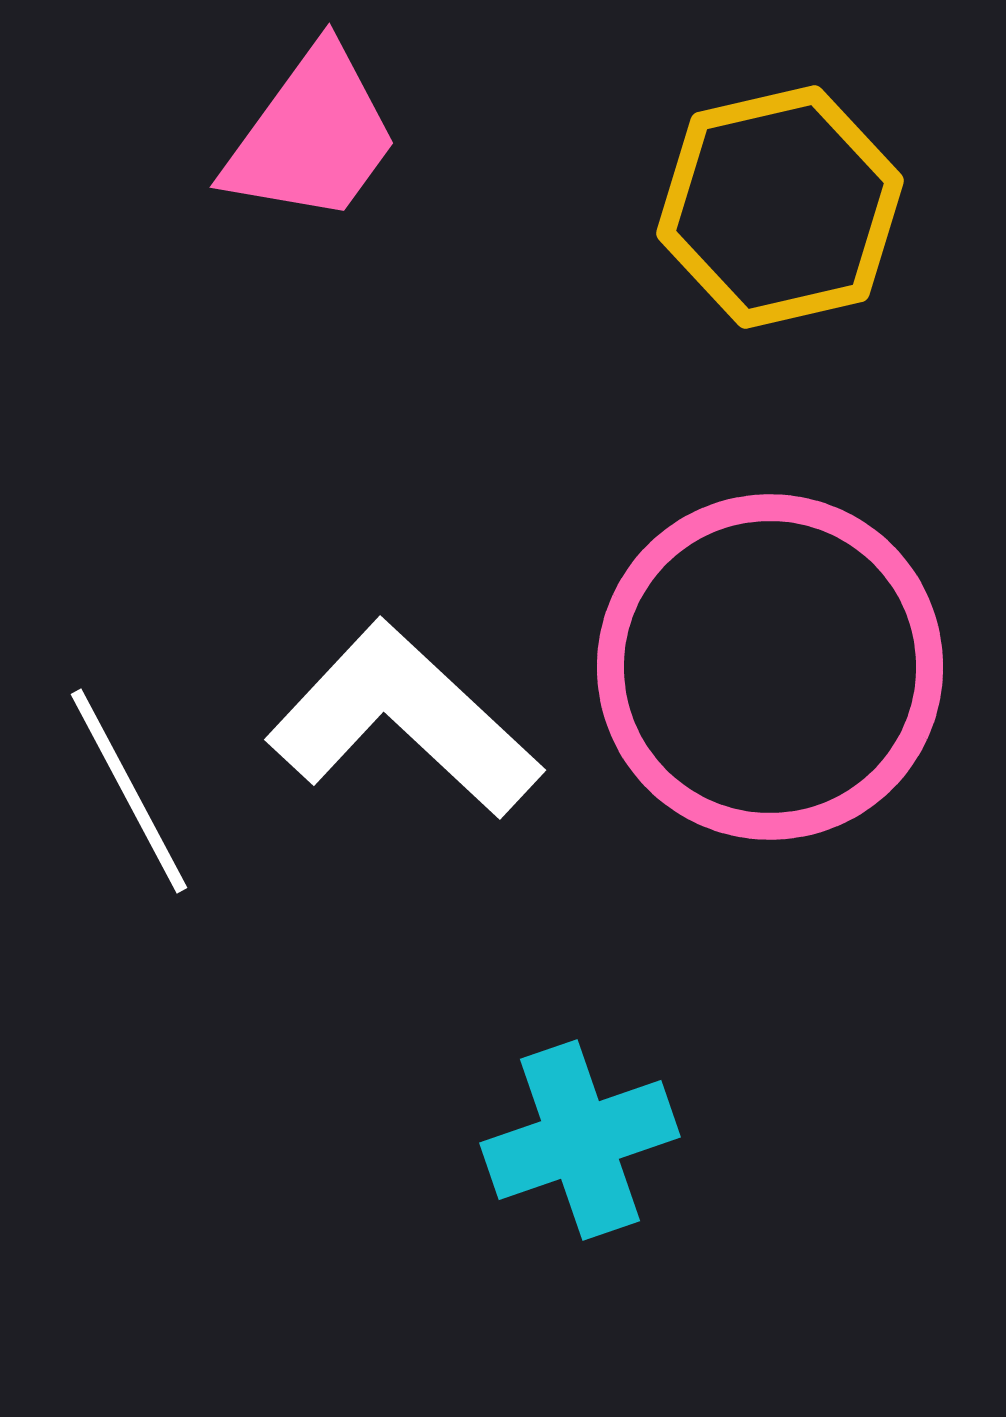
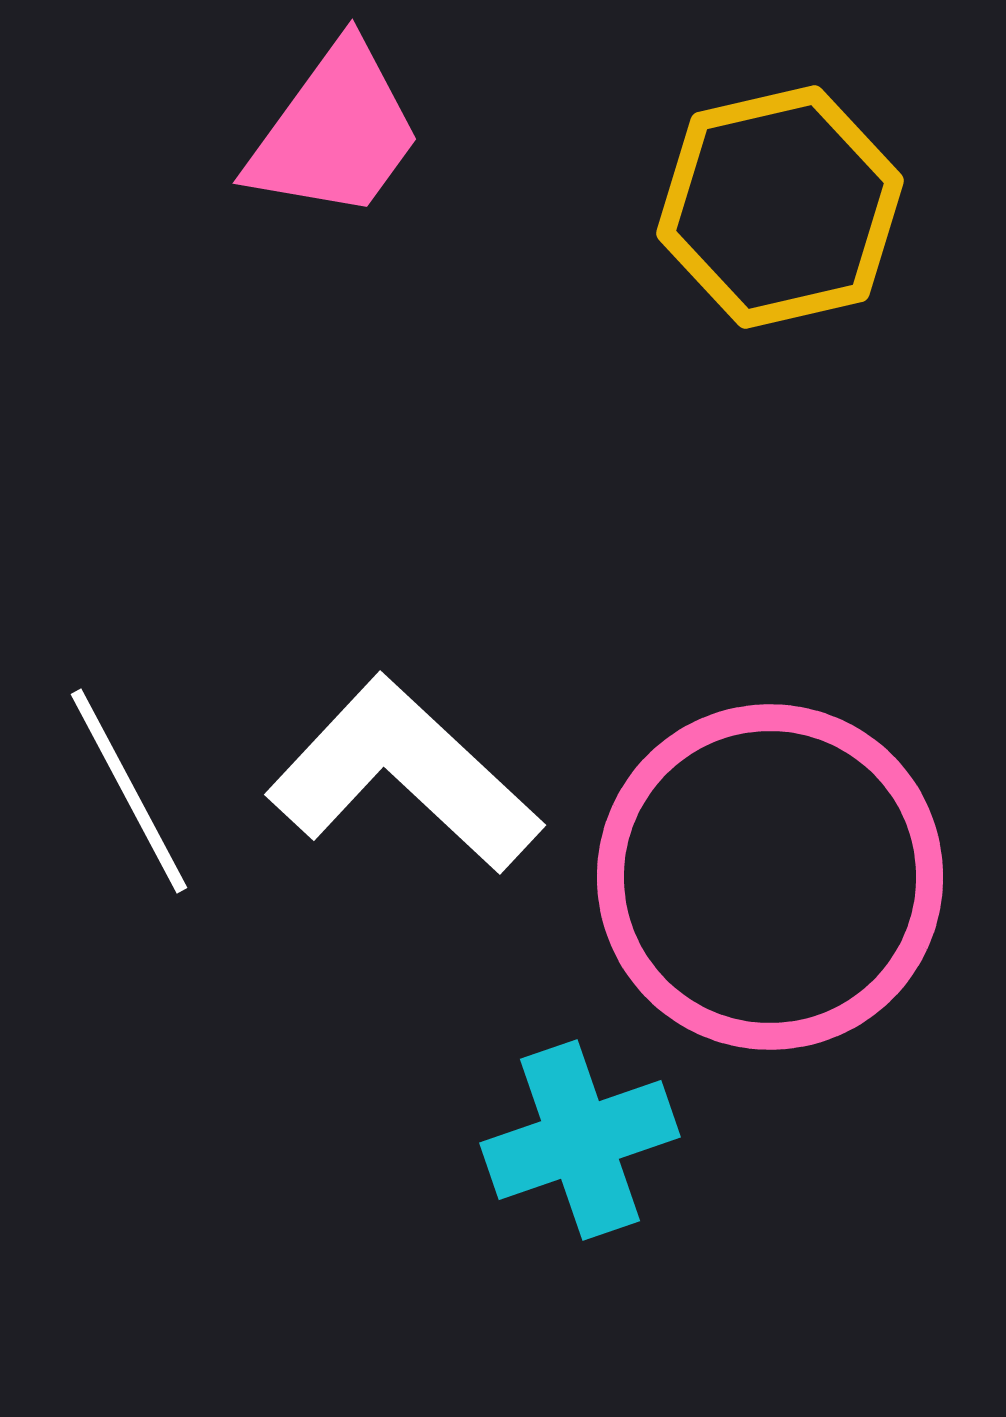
pink trapezoid: moved 23 px right, 4 px up
pink circle: moved 210 px down
white L-shape: moved 55 px down
